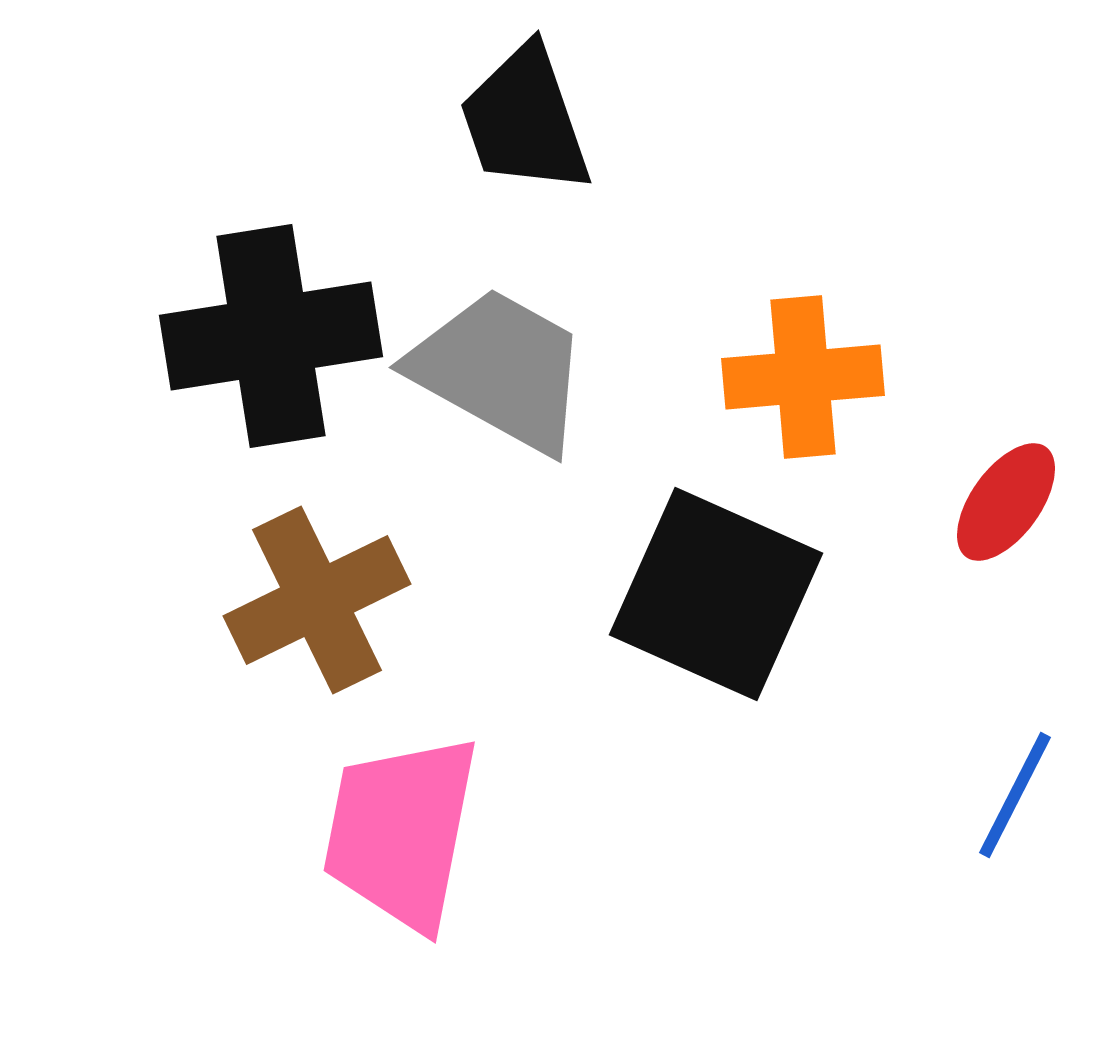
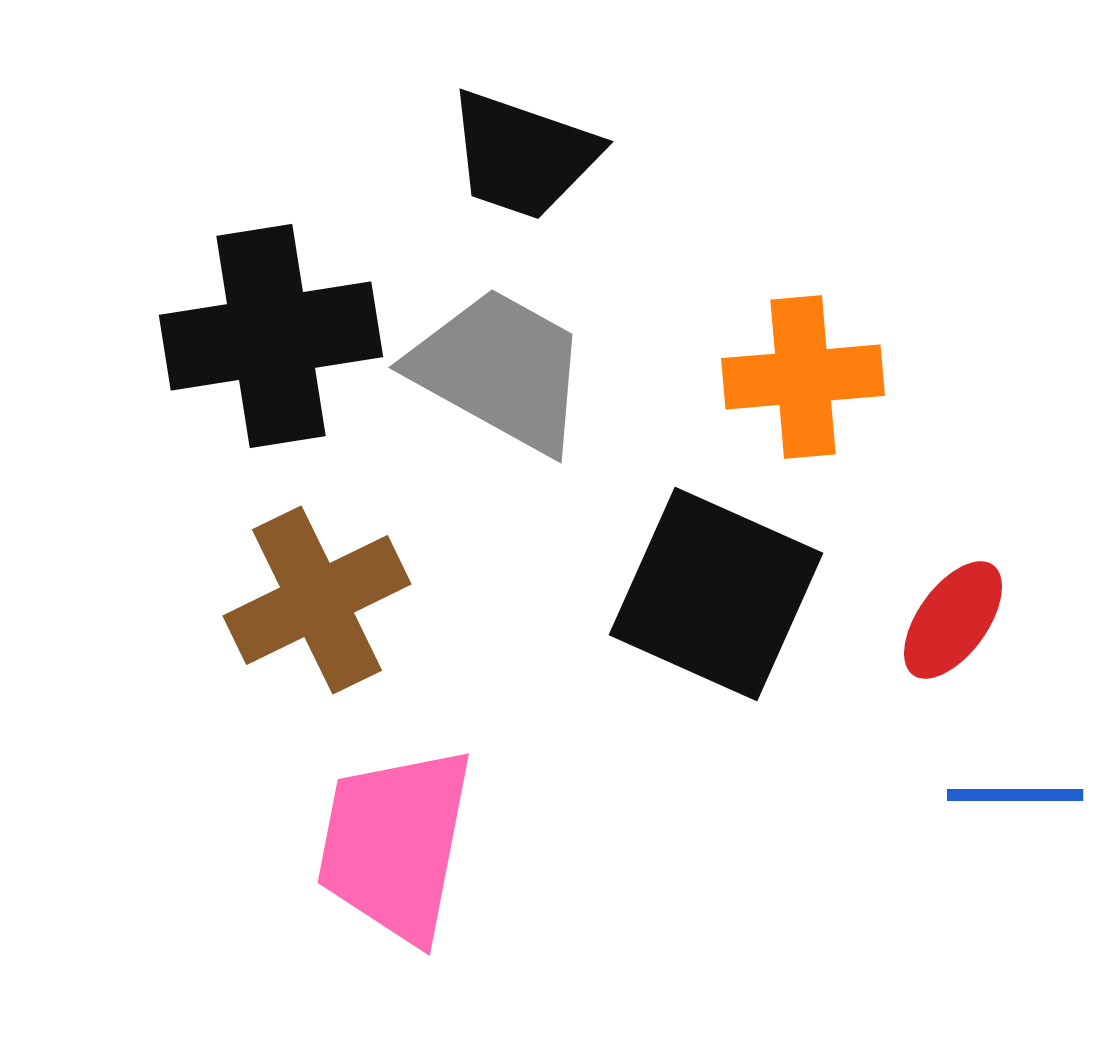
black trapezoid: moved 2 px left, 35 px down; rotated 52 degrees counterclockwise
red ellipse: moved 53 px left, 118 px down
blue line: rotated 63 degrees clockwise
pink trapezoid: moved 6 px left, 12 px down
